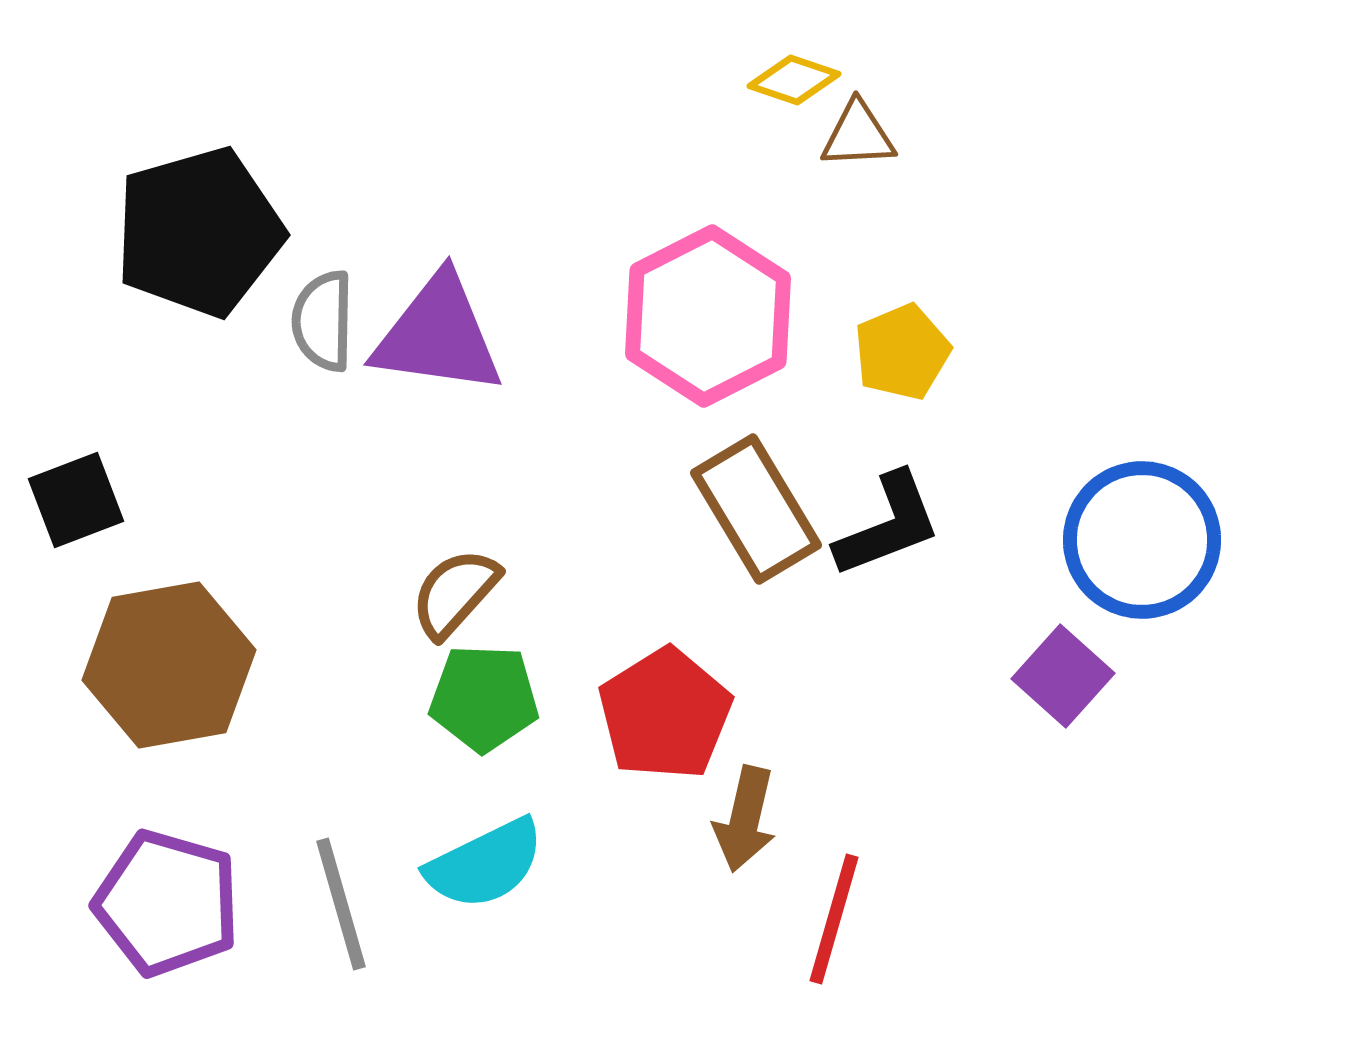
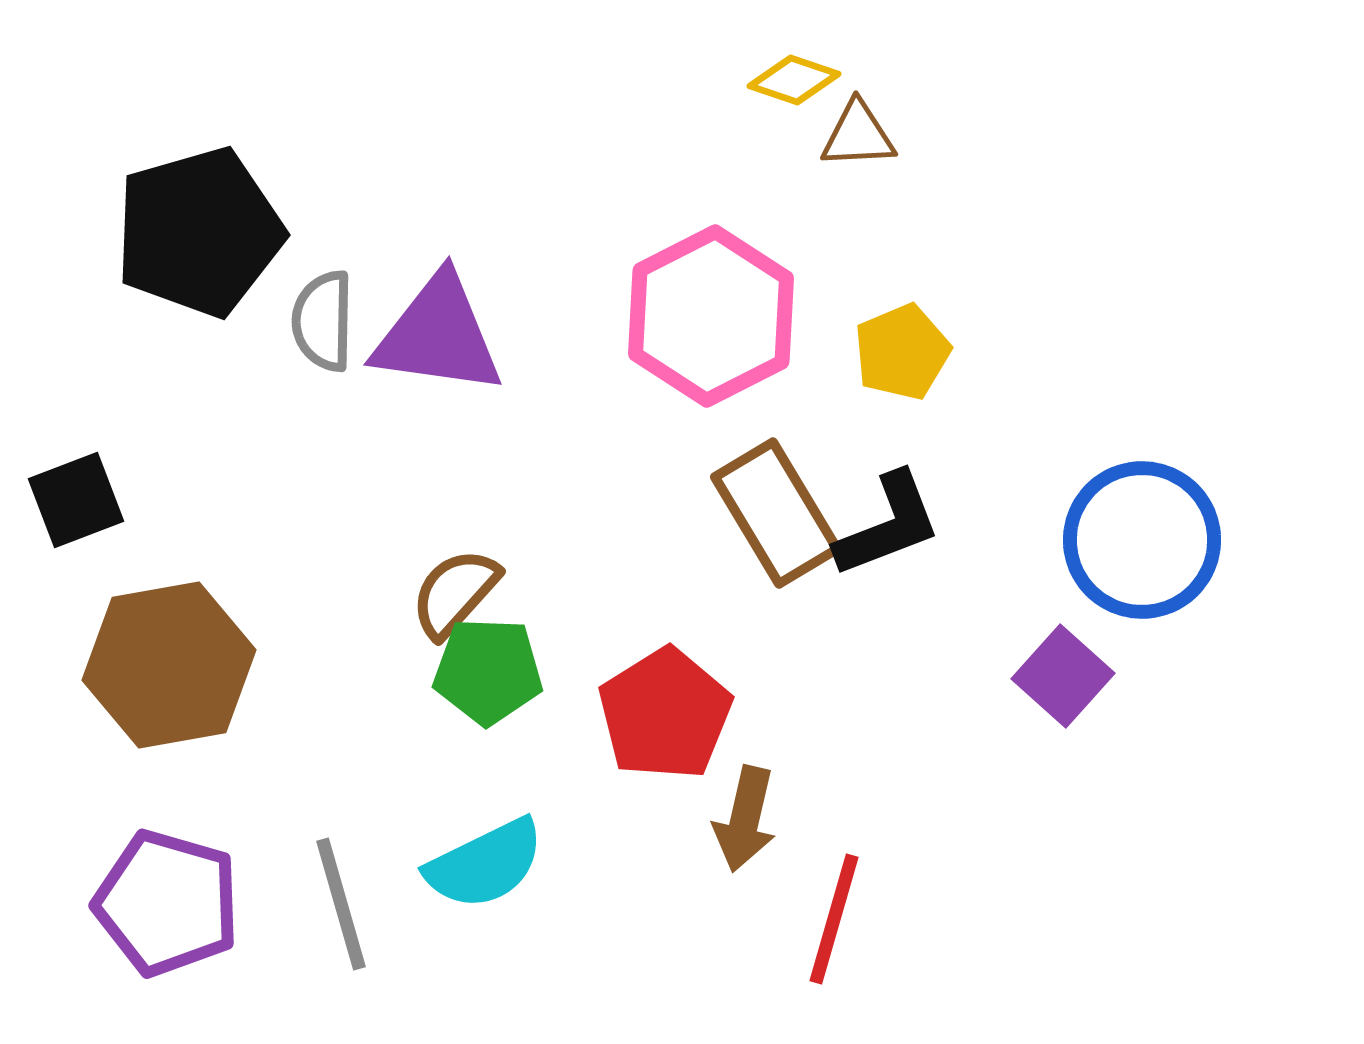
pink hexagon: moved 3 px right
brown rectangle: moved 20 px right, 4 px down
green pentagon: moved 4 px right, 27 px up
